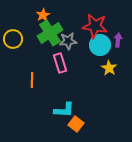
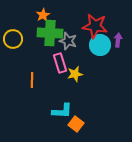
green cross: rotated 35 degrees clockwise
gray star: rotated 24 degrees clockwise
yellow star: moved 34 px left, 6 px down; rotated 28 degrees clockwise
cyan L-shape: moved 2 px left, 1 px down
